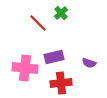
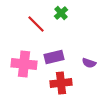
red line: moved 2 px left, 1 px down
pink cross: moved 1 px left, 4 px up
